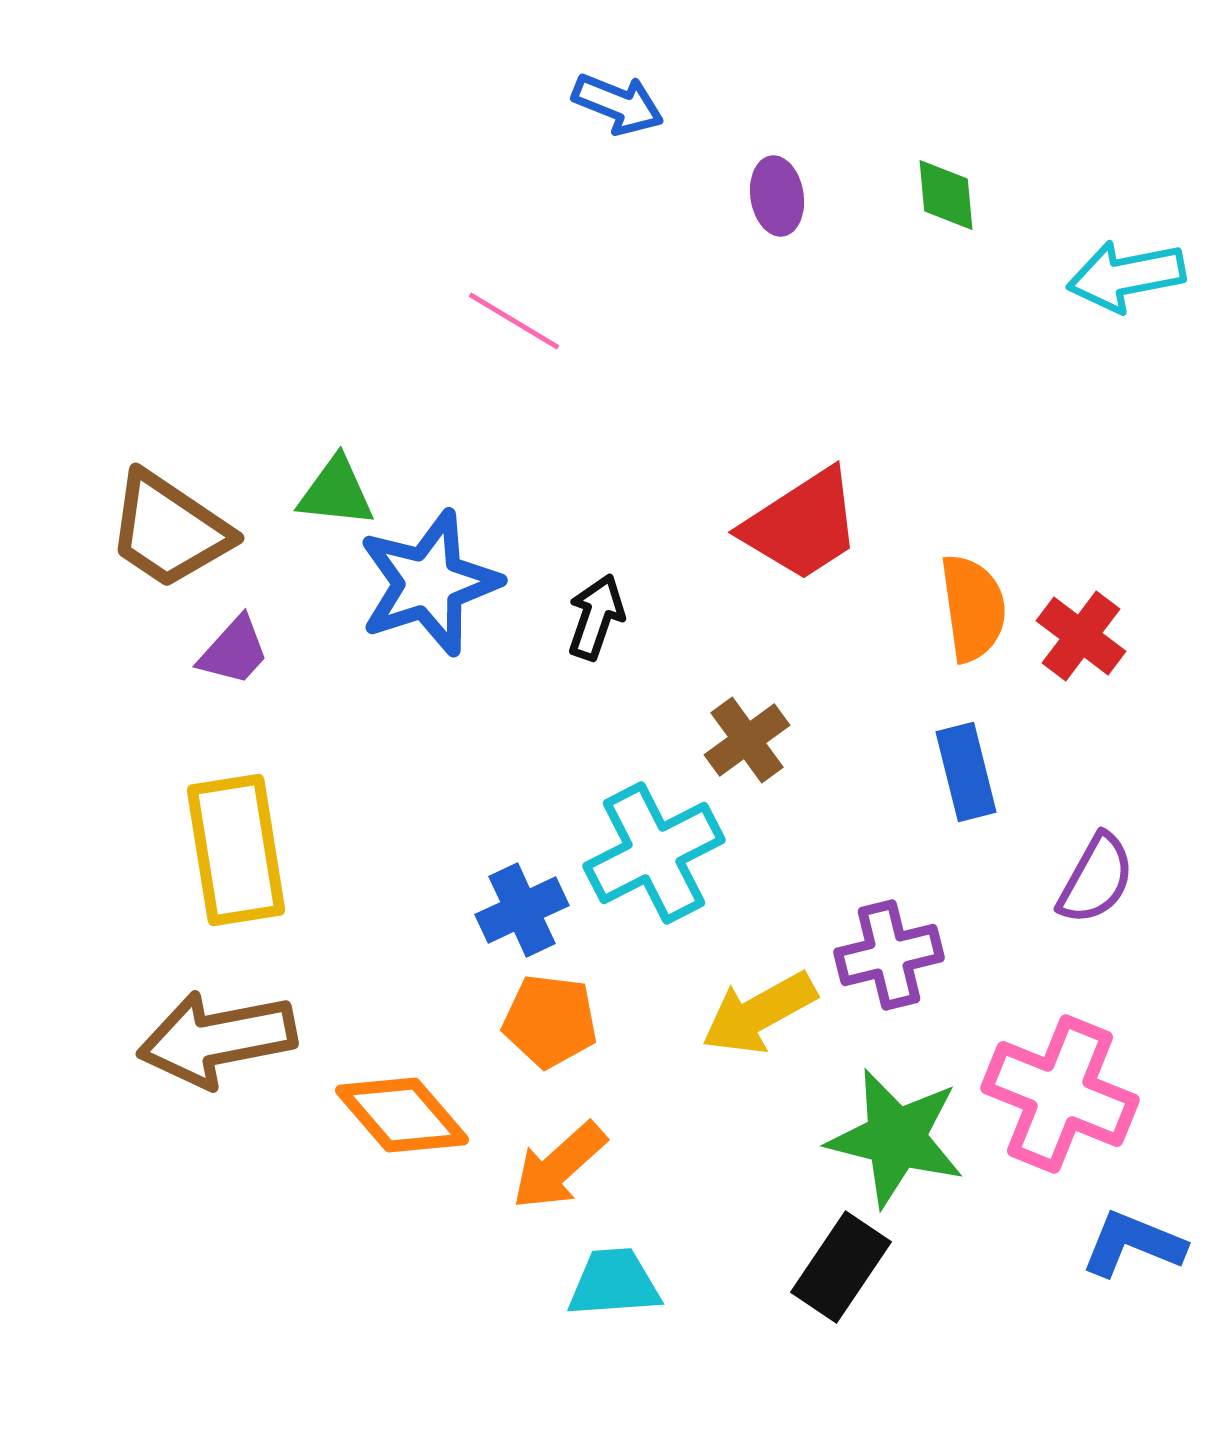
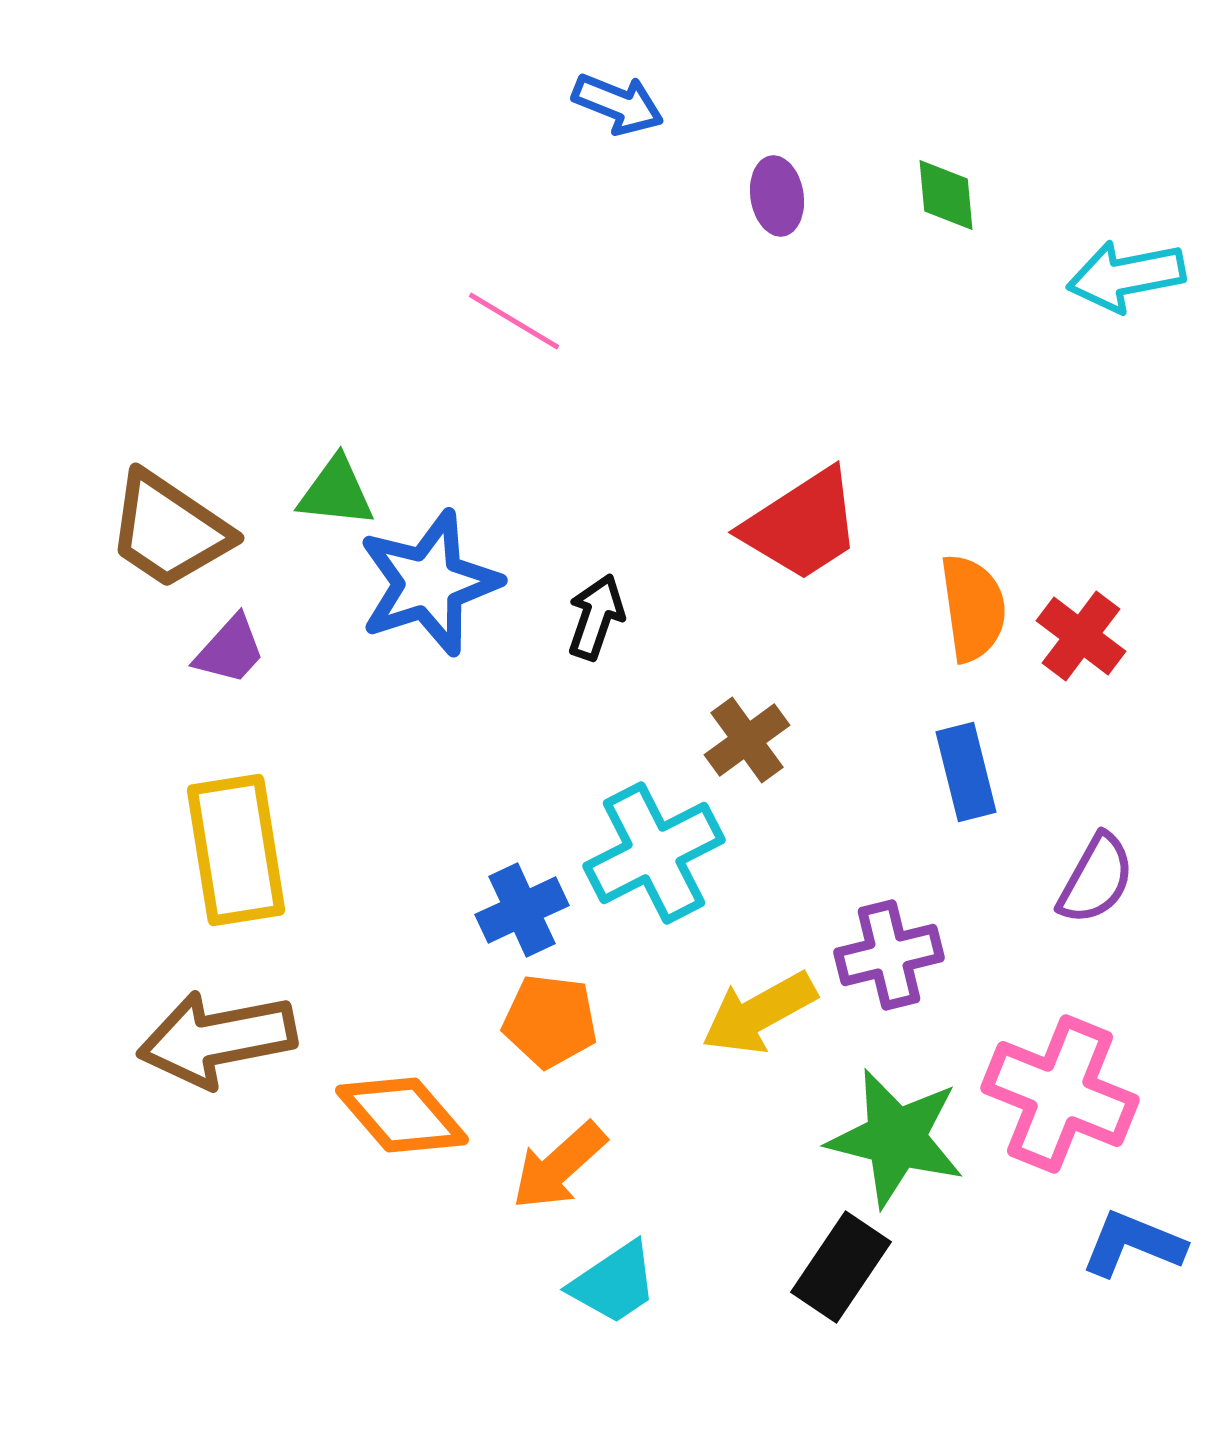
purple trapezoid: moved 4 px left, 1 px up
cyan trapezoid: rotated 150 degrees clockwise
